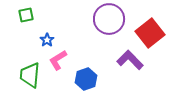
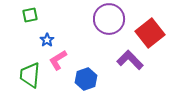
green square: moved 4 px right
